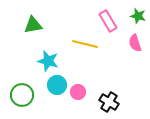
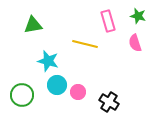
pink rectangle: rotated 15 degrees clockwise
